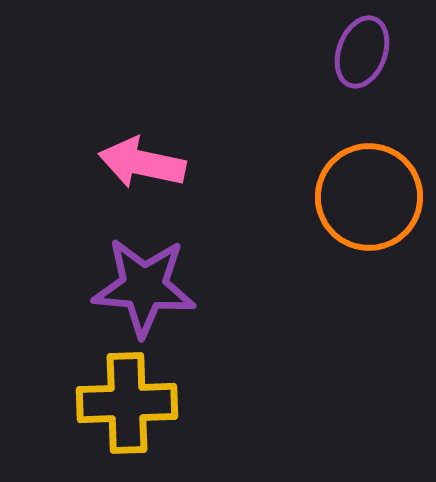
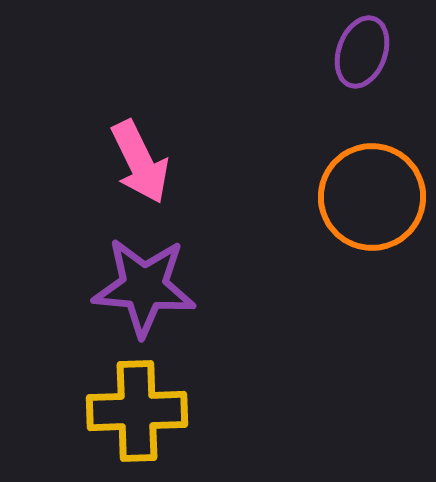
pink arrow: moved 2 px left, 1 px up; rotated 128 degrees counterclockwise
orange circle: moved 3 px right
yellow cross: moved 10 px right, 8 px down
